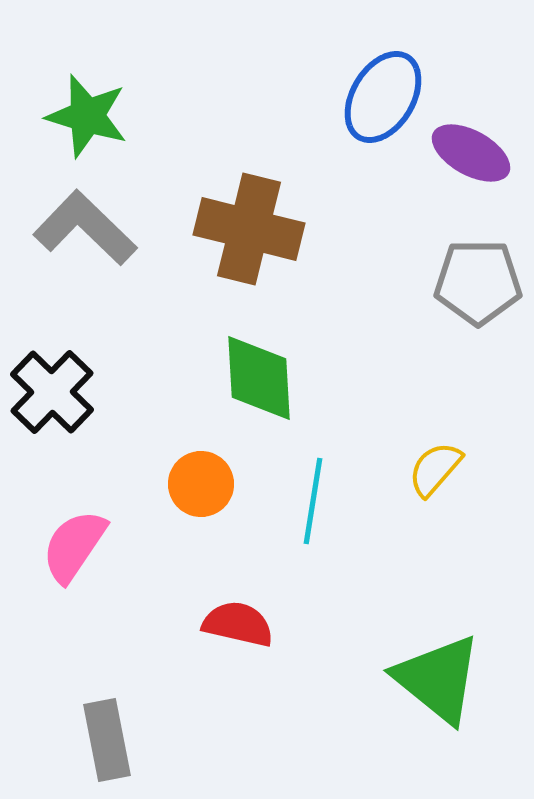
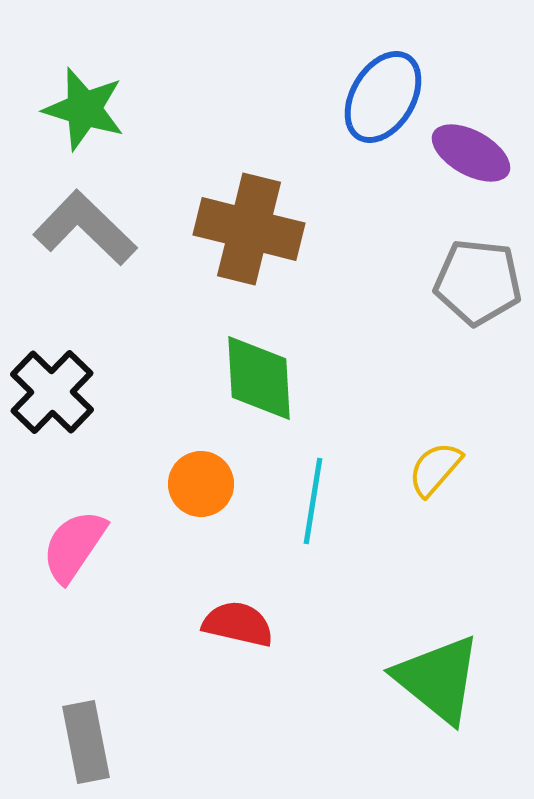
green star: moved 3 px left, 7 px up
gray pentagon: rotated 6 degrees clockwise
gray rectangle: moved 21 px left, 2 px down
